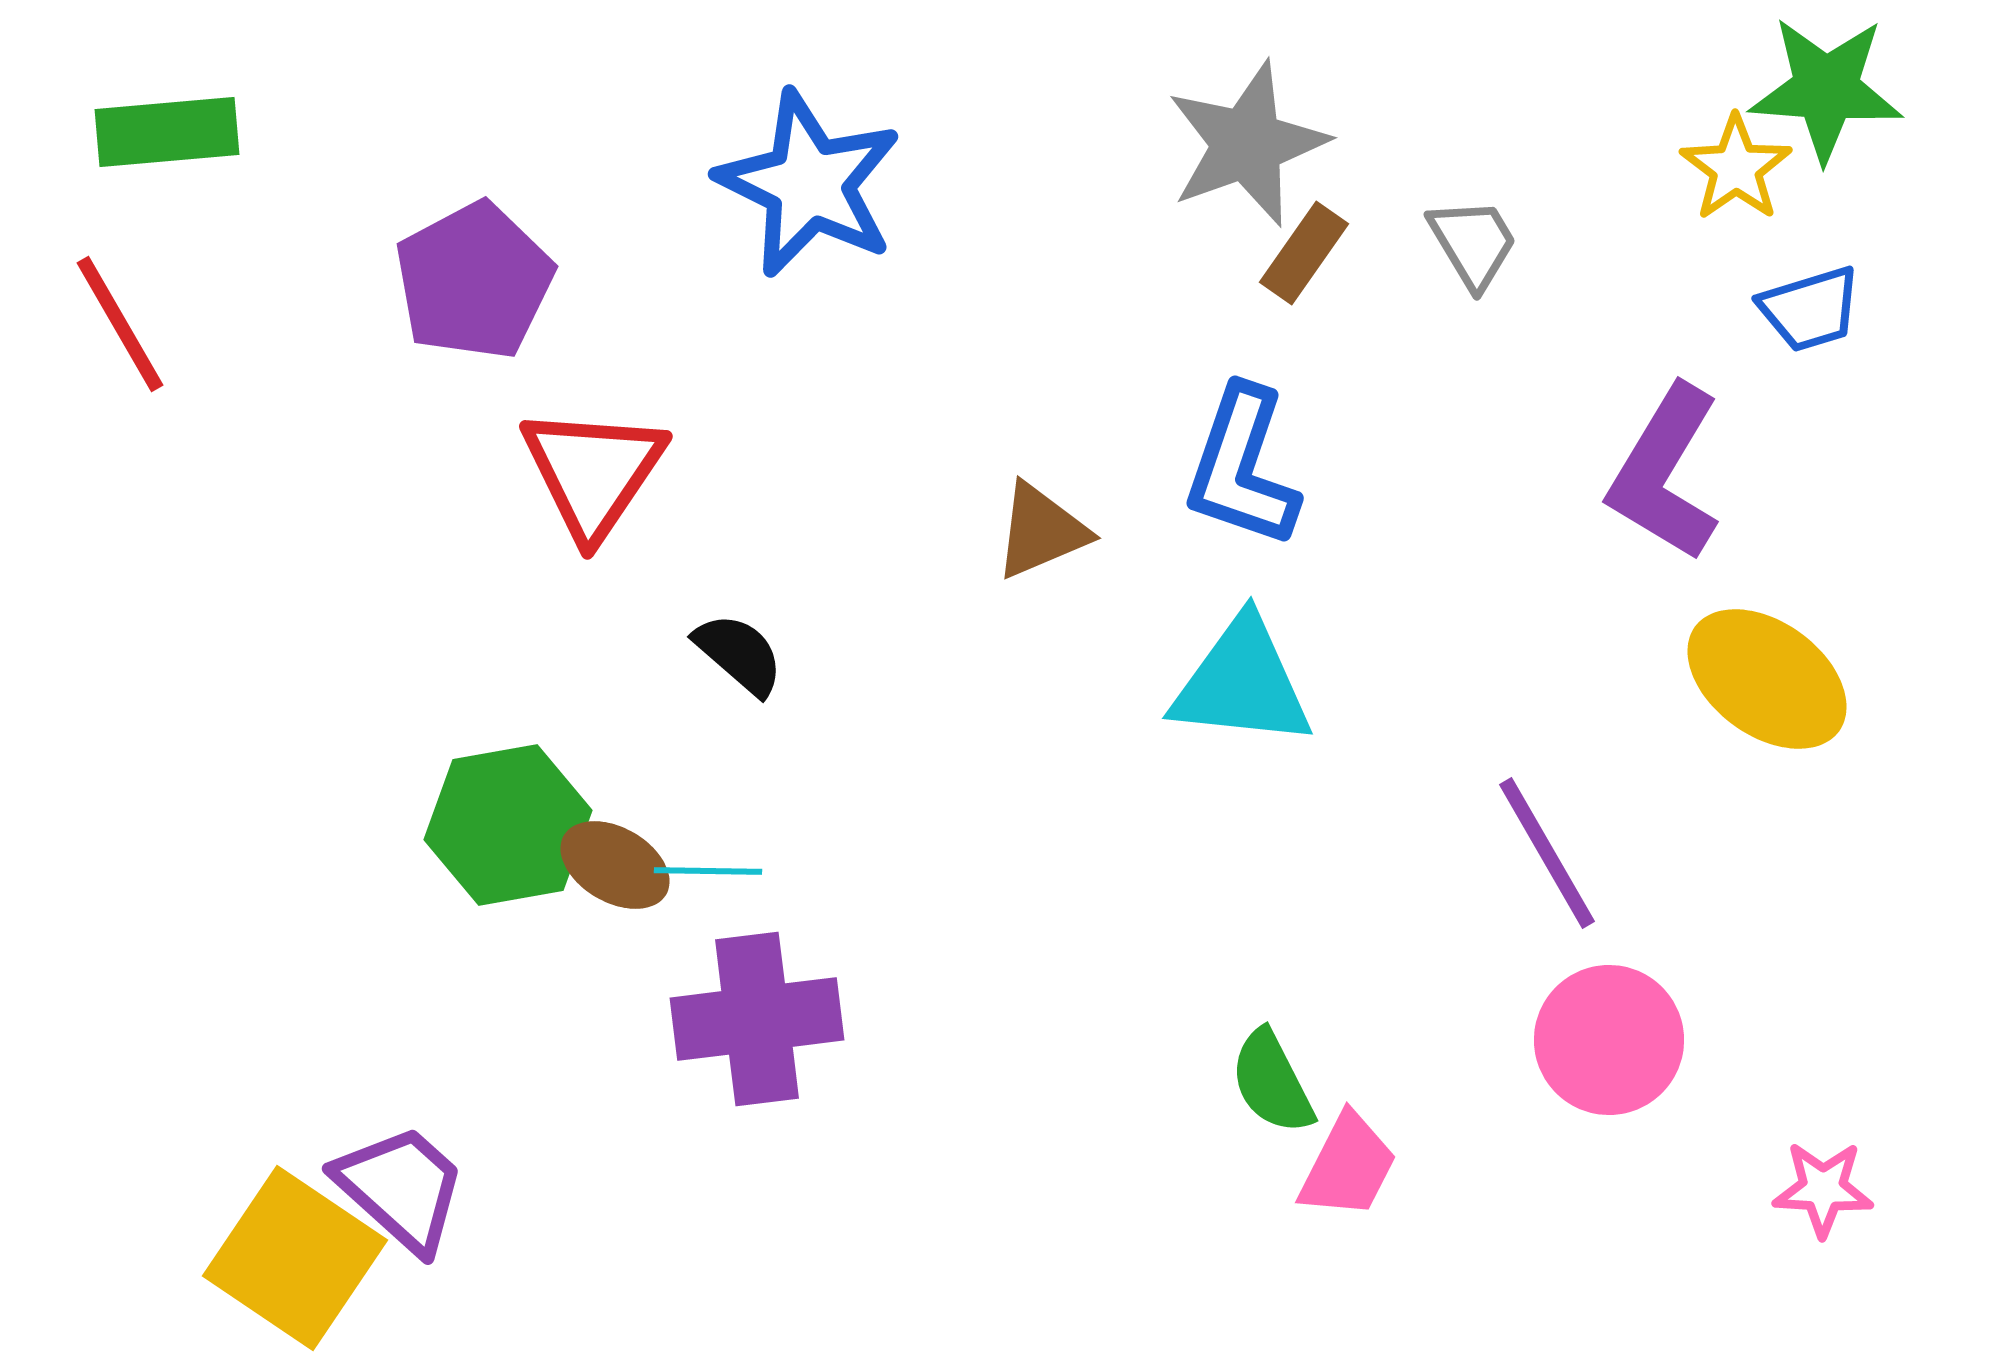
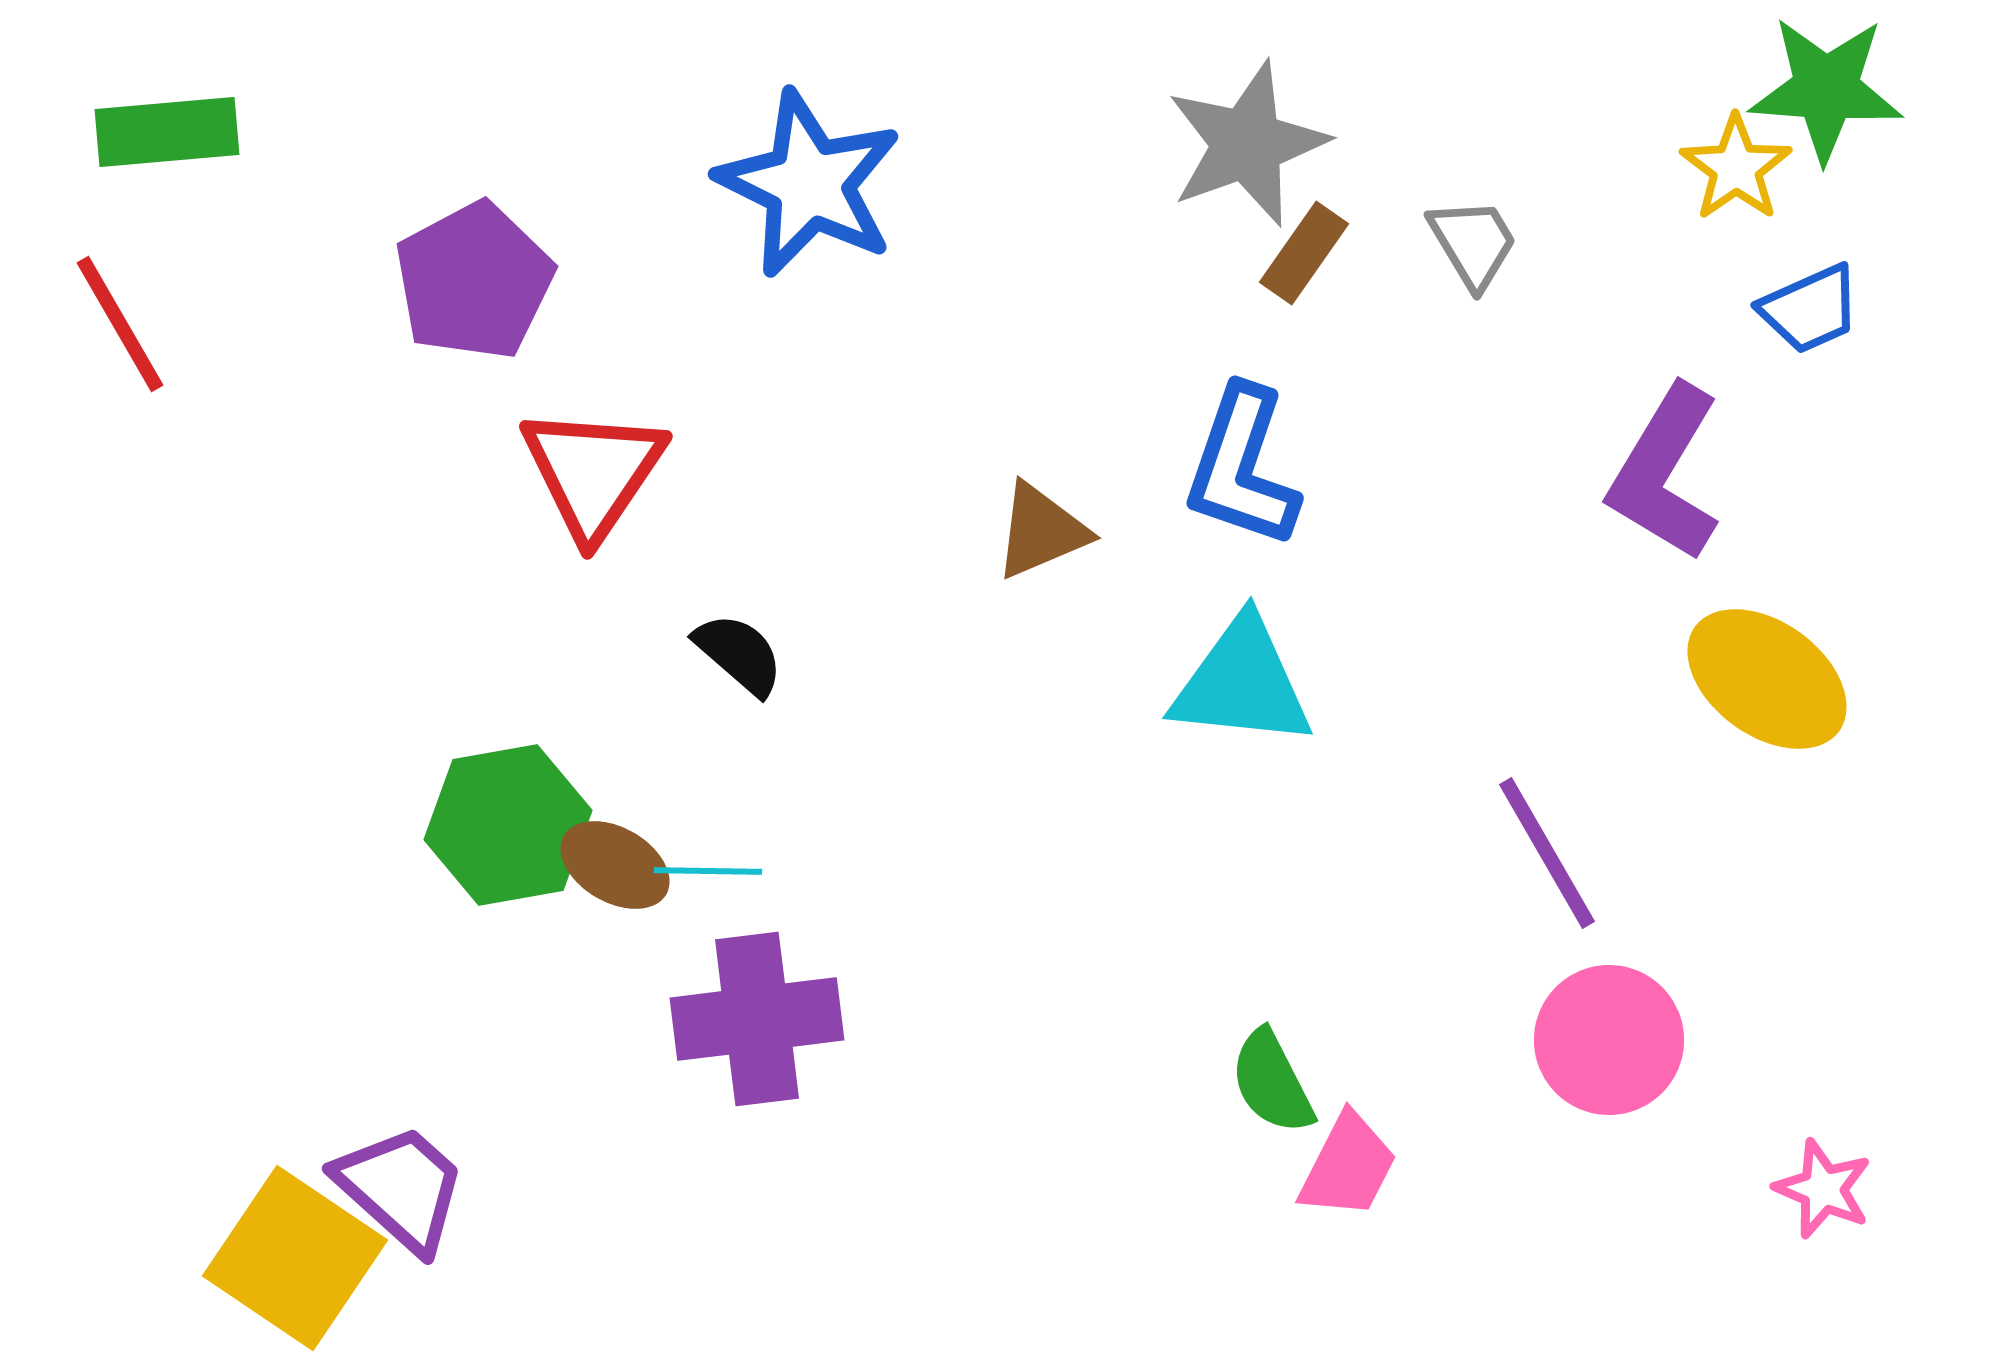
blue trapezoid: rotated 7 degrees counterclockwise
pink star: rotated 20 degrees clockwise
